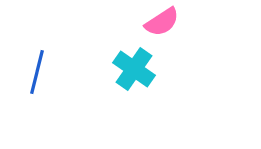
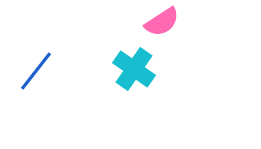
blue line: moved 1 px left, 1 px up; rotated 24 degrees clockwise
